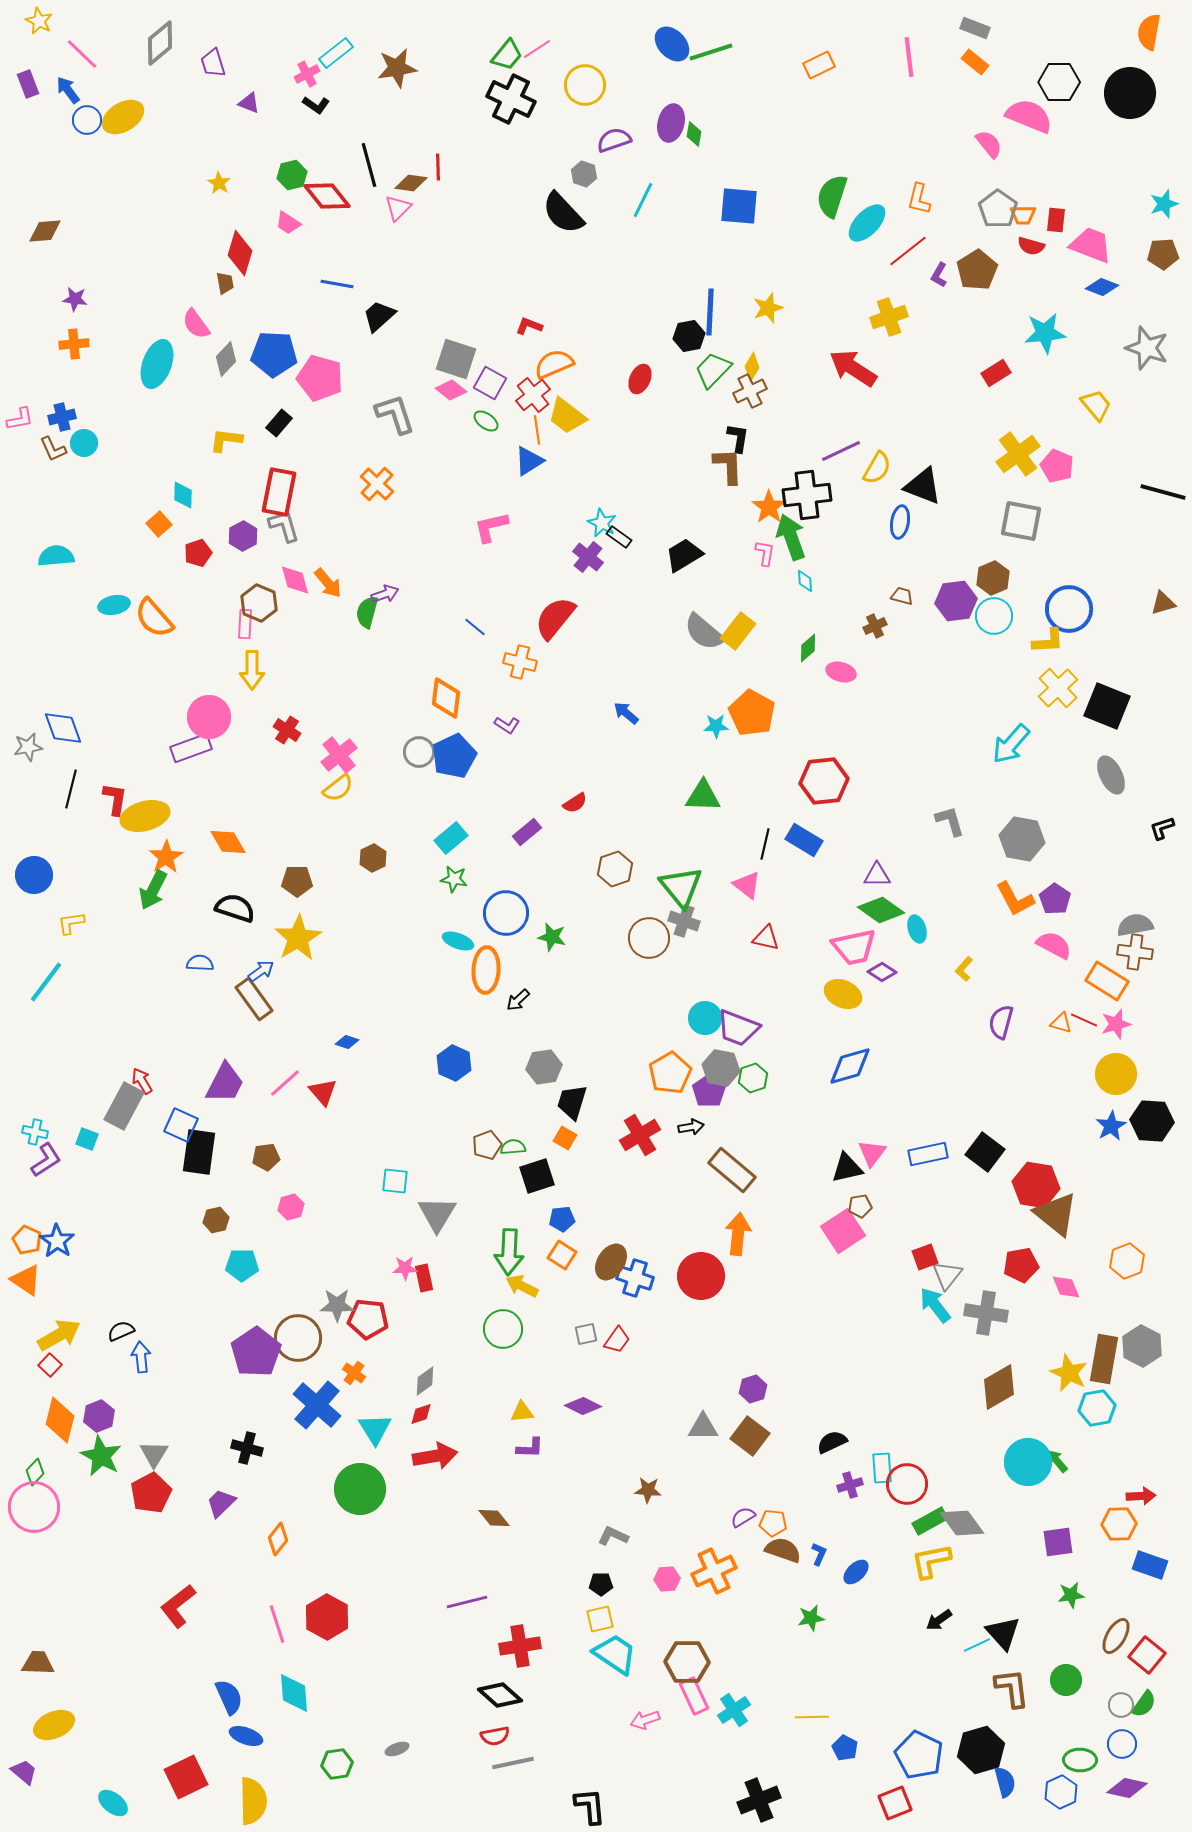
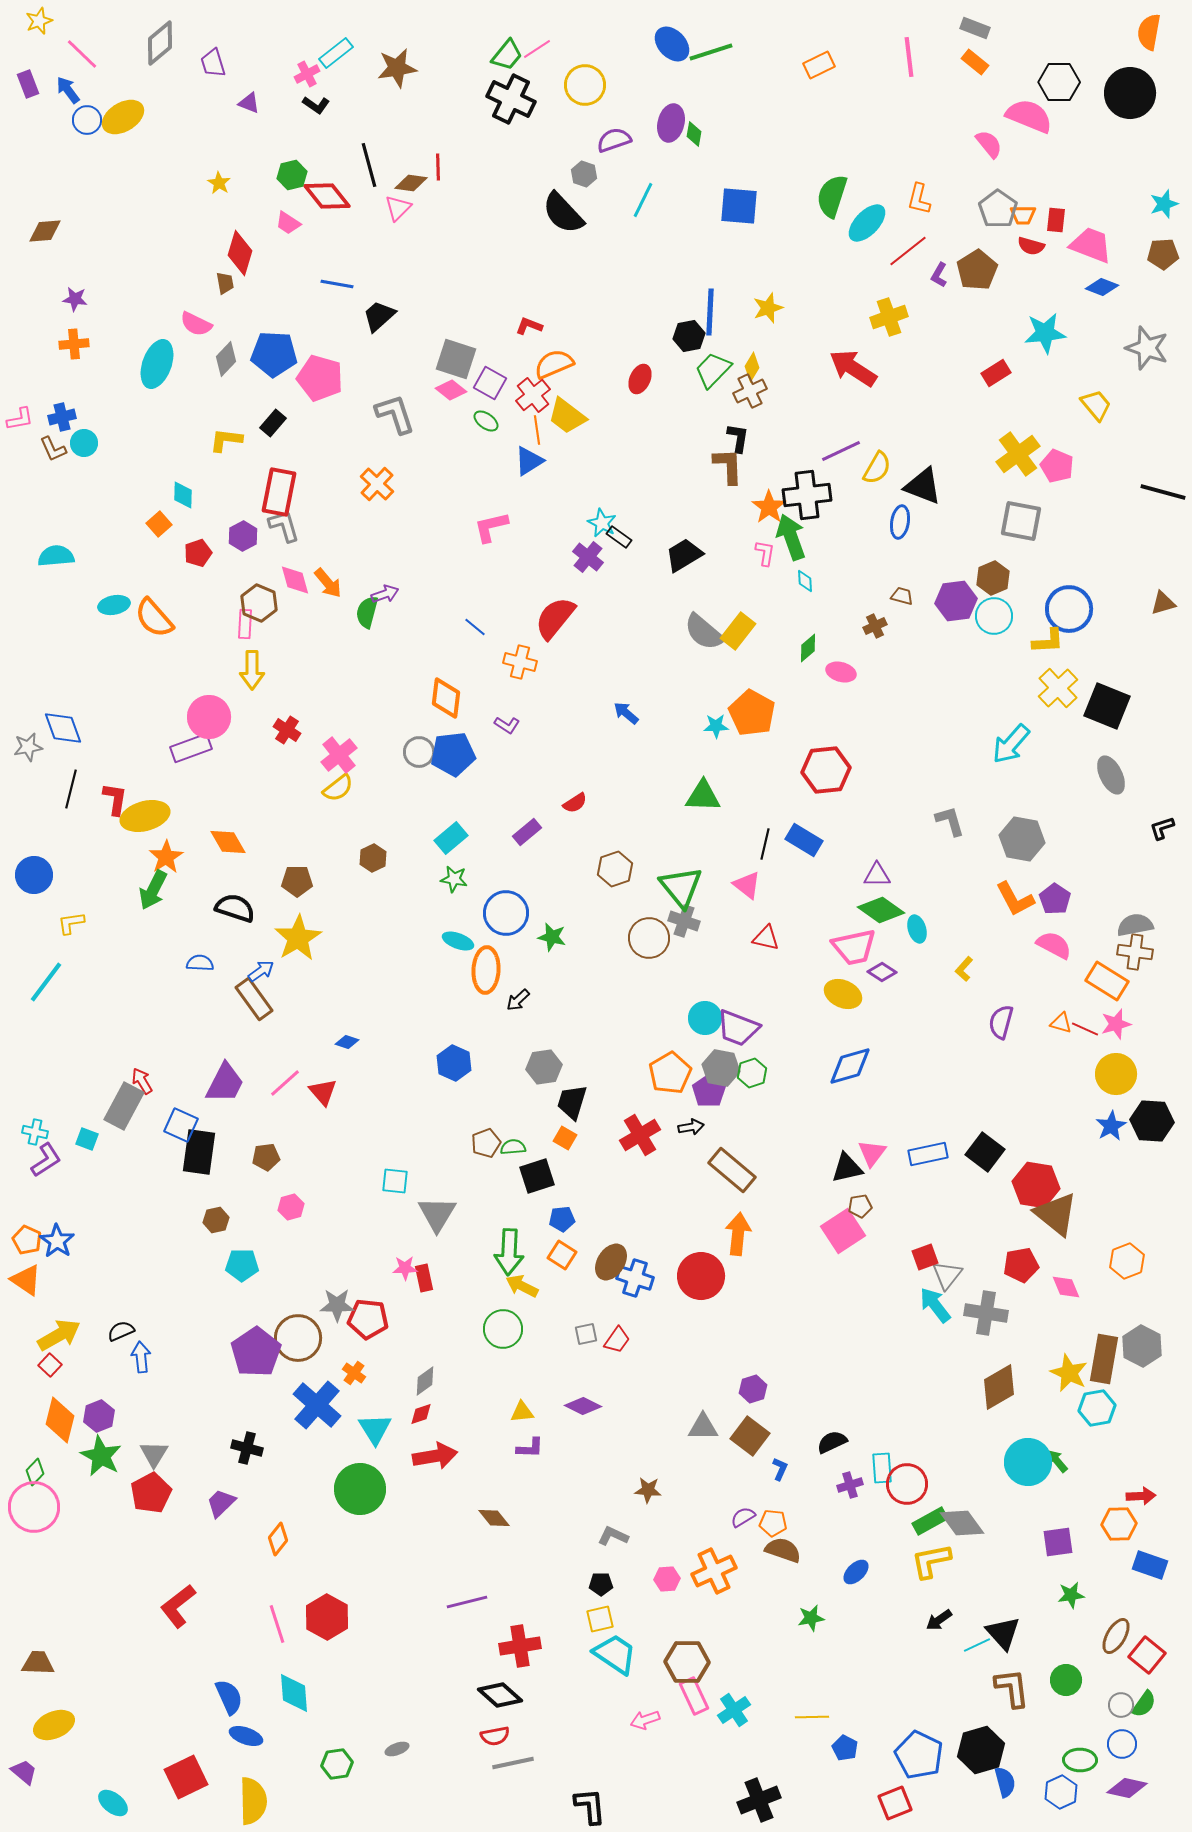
yellow star at (39, 21): rotated 24 degrees clockwise
pink semicircle at (196, 324): rotated 28 degrees counterclockwise
black rectangle at (279, 423): moved 6 px left
blue pentagon at (454, 756): moved 1 px left, 2 px up; rotated 18 degrees clockwise
red hexagon at (824, 781): moved 2 px right, 11 px up
red line at (1084, 1020): moved 1 px right, 9 px down
green hexagon at (753, 1078): moved 1 px left, 5 px up
brown pentagon at (487, 1145): moved 1 px left, 2 px up
blue L-shape at (819, 1554): moved 39 px left, 85 px up
